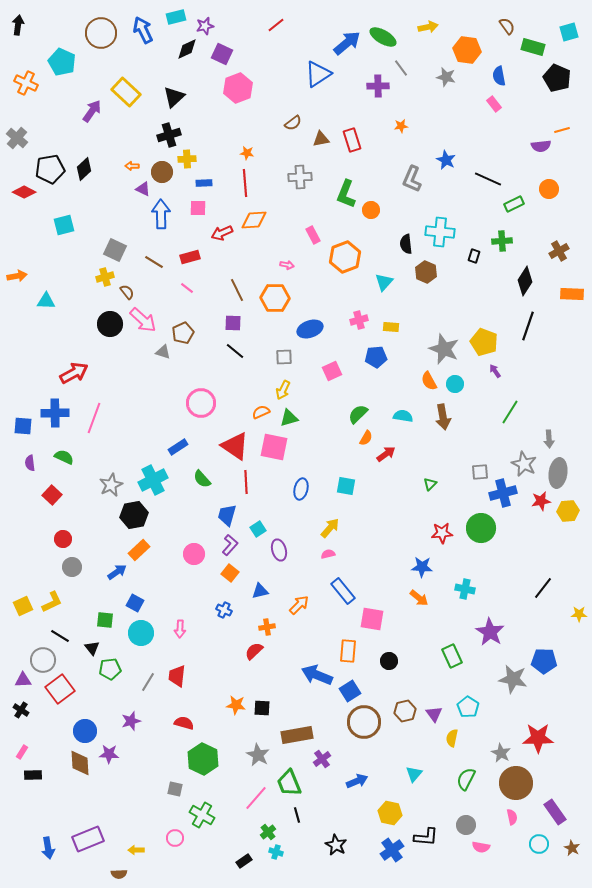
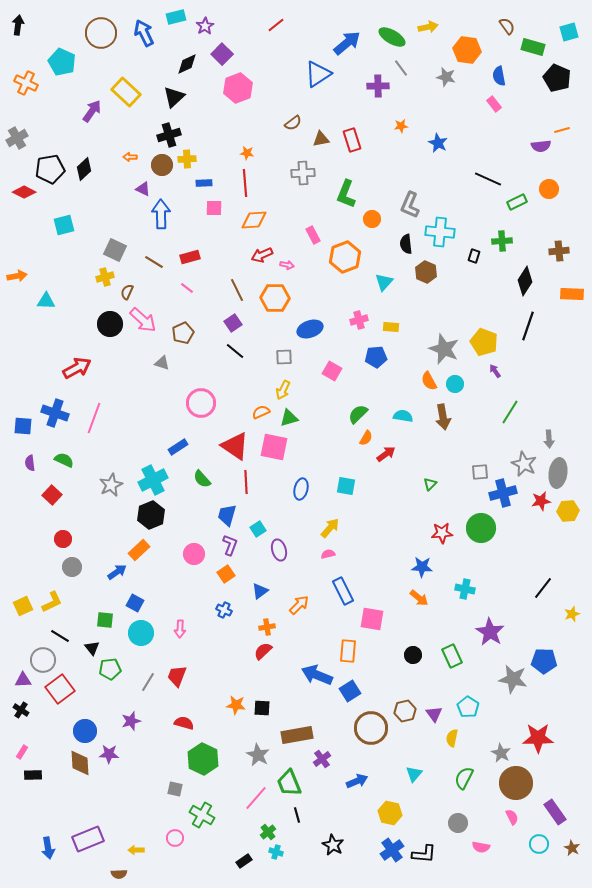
purple star at (205, 26): rotated 18 degrees counterclockwise
blue arrow at (143, 30): moved 1 px right, 3 px down
green ellipse at (383, 37): moved 9 px right
black diamond at (187, 49): moved 15 px down
purple square at (222, 54): rotated 20 degrees clockwise
gray cross at (17, 138): rotated 20 degrees clockwise
blue star at (446, 160): moved 8 px left, 17 px up
orange arrow at (132, 166): moved 2 px left, 9 px up
brown circle at (162, 172): moved 7 px up
gray cross at (300, 177): moved 3 px right, 4 px up
gray L-shape at (412, 179): moved 2 px left, 26 px down
green rectangle at (514, 204): moved 3 px right, 2 px up
pink square at (198, 208): moved 16 px right
orange circle at (371, 210): moved 1 px right, 9 px down
red arrow at (222, 233): moved 40 px right, 22 px down
brown cross at (559, 251): rotated 24 degrees clockwise
brown semicircle at (127, 292): rotated 119 degrees counterclockwise
purple square at (233, 323): rotated 36 degrees counterclockwise
gray triangle at (163, 352): moved 1 px left, 11 px down
pink square at (332, 371): rotated 36 degrees counterclockwise
red arrow at (74, 373): moved 3 px right, 5 px up
blue cross at (55, 413): rotated 20 degrees clockwise
green semicircle at (64, 457): moved 3 px down
black hexagon at (134, 515): moved 17 px right; rotated 12 degrees counterclockwise
purple L-shape at (230, 545): rotated 20 degrees counterclockwise
orange square at (230, 573): moved 4 px left, 1 px down; rotated 18 degrees clockwise
blue triangle at (260, 591): rotated 24 degrees counterclockwise
blue rectangle at (343, 591): rotated 12 degrees clockwise
yellow star at (579, 614): moved 7 px left; rotated 21 degrees counterclockwise
red semicircle at (254, 651): moved 9 px right
black circle at (389, 661): moved 24 px right, 6 px up
red trapezoid at (177, 676): rotated 15 degrees clockwise
brown circle at (364, 722): moved 7 px right, 6 px down
green semicircle at (466, 779): moved 2 px left, 1 px up
pink semicircle at (512, 817): rotated 14 degrees counterclockwise
gray circle at (466, 825): moved 8 px left, 2 px up
black L-shape at (426, 837): moved 2 px left, 17 px down
black star at (336, 845): moved 3 px left
